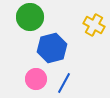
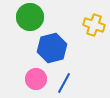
yellow cross: rotated 10 degrees counterclockwise
